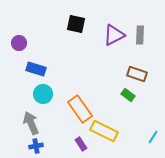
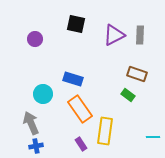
purple circle: moved 16 px right, 4 px up
blue rectangle: moved 37 px right, 10 px down
yellow rectangle: moved 1 px right; rotated 72 degrees clockwise
cyan line: rotated 56 degrees clockwise
